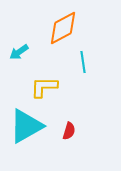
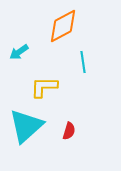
orange diamond: moved 2 px up
cyan triangle: rotated 12 degrees counterclockwise
